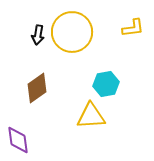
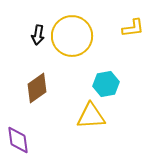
yellow circle: moved 4 px down
